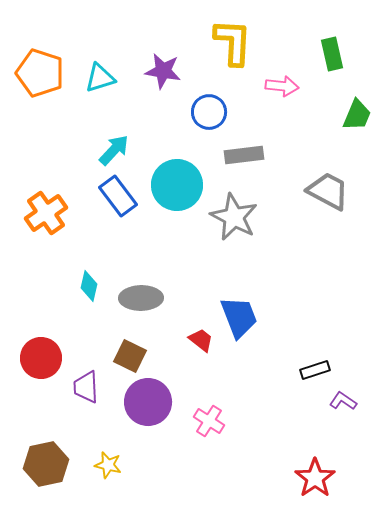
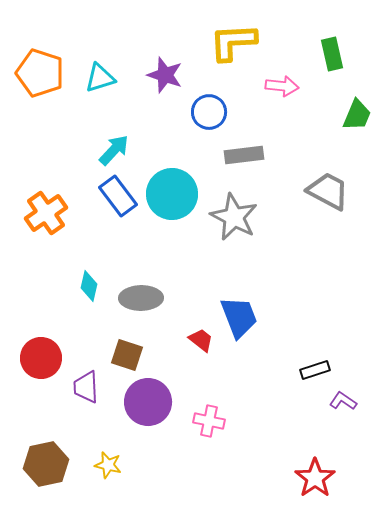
yellow L-shape: rotated 96 degrees counterclockwise
purple star: moved 2 px right, 4 px down; rotated 9 degrees clockwise
cyan circle: moved 5 px left, 9 px down
brown square: moved 3 px left, 1 px up; rotated 8 degrees counterclockwise
pink cross: rotated 20 degrees counterclockwise
